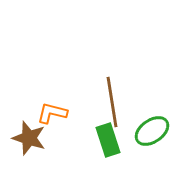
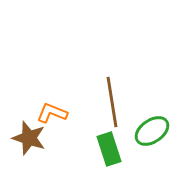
orange L-shape: rotated 8 degrees clockwise
green rectangle: moved 1 px right, 9 px down
